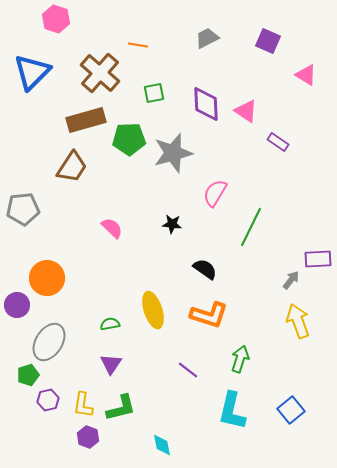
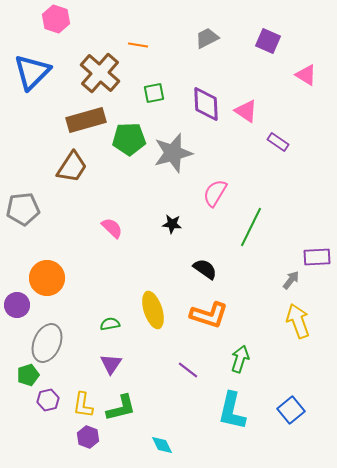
purple rectangle at (318, 259): moved 1 px left, 2 px up
gray ellipse at (49, 342): moved 2 px left, 1 px down; rotated 9 degrees counterclockwise
cyan diamond at (162, 445): rotated 15 degrees counterclockwise
